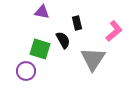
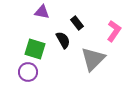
black rectangle: rotated 24 degrees counterclockwise
pink L-shape: rotated 15 degrees counterclockwise
green square: moved 5 px left
gray triangle: rotated 12 degrees clockwise
purple circle: moved 2 px right, 1 px down
